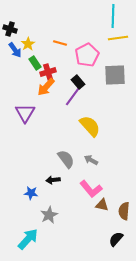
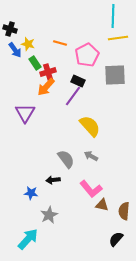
yellow star: rotated 24 degrees counterclockwise
black rectangle: moved 1 px up; rotated 24 degrees counterclockwise
gray arrow: moved 4 px up
